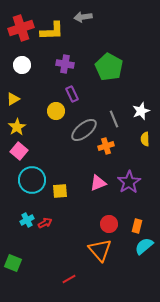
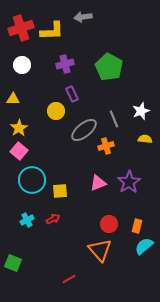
purple cross: rotated 24 degrees counterclockwise
yellow triangle: rotated 32 degrees clockwise
yellow star: moved 2 px right, 1 px down
yellow semicircle: rotated 96 degrees clockwise
red arrow: moved 8 px right, 4 px up
